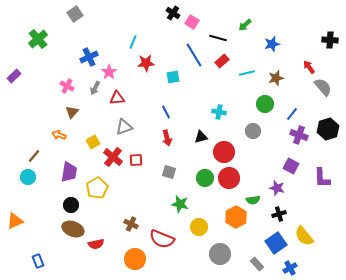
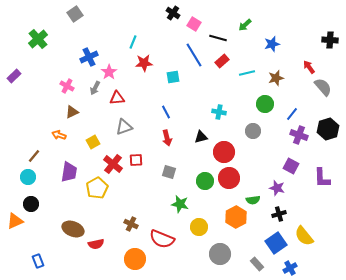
pink square at (192, 22): moved 2 px right, 2 px down
red star at (146, 63): moved 2 px left
brown triangle at (72, 112): rotated 24 degrees clockwise
red cross at (113, 157): moved 7 px down
green circle at (205, 178): moved 3 px down
black circle at (71, 205): moved 40 px left, 1 px up
